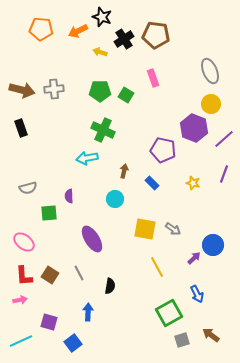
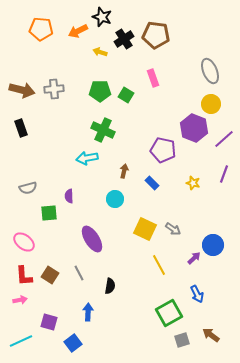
yellow square at (145, 229): rotated 15 degrees clockwise
yellow line at (157, 267): moved 2 px right, 2 px up
